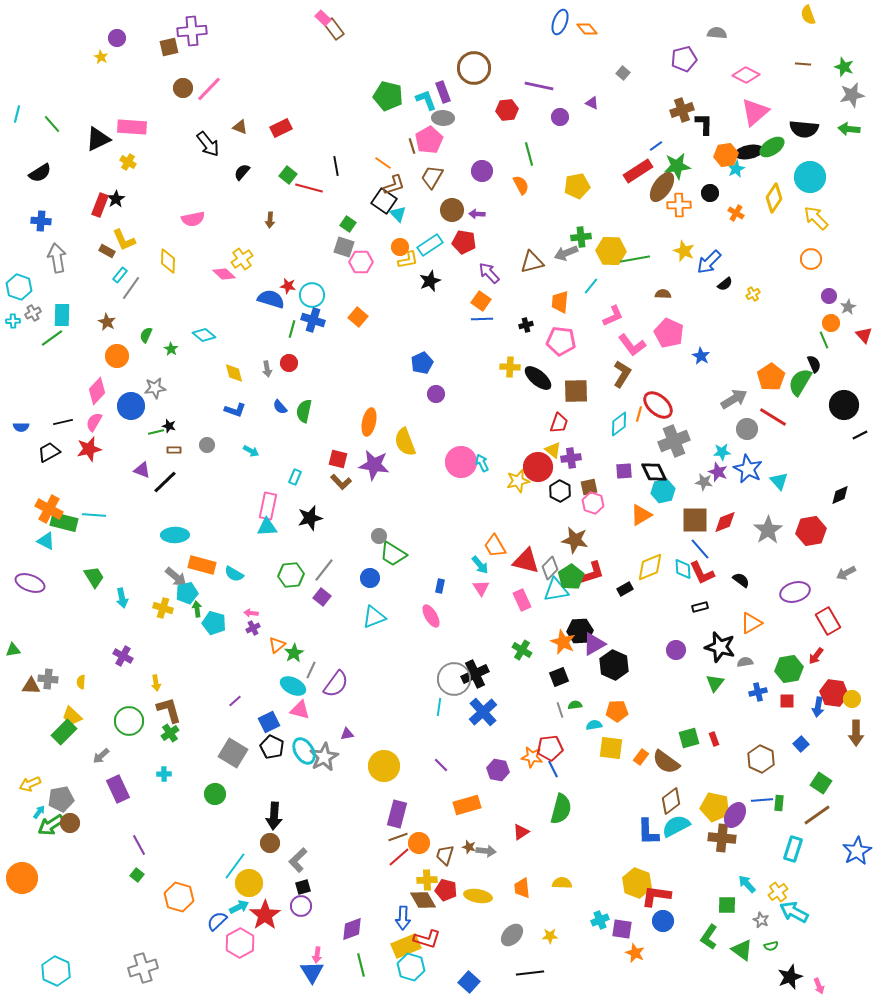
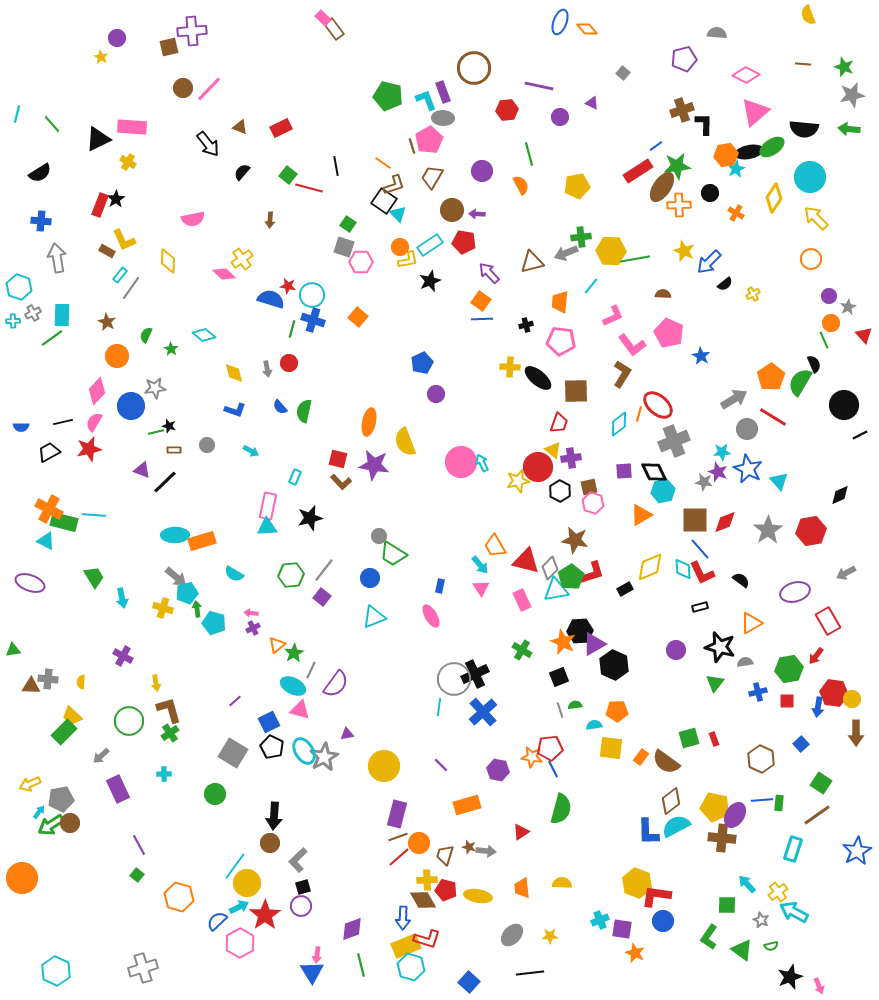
orange rectangle at (202, 565): moved 24 px up; rotated 32 degrees counterclockwise
yellow circle at (249, 883): moved 2 px left
